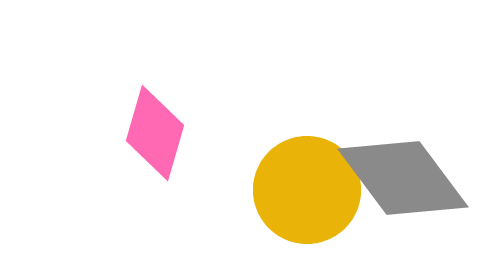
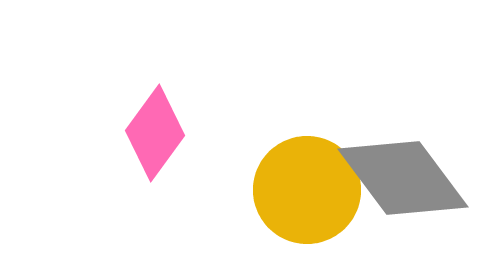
pink diamond: rotated 20 degrees clockwise
